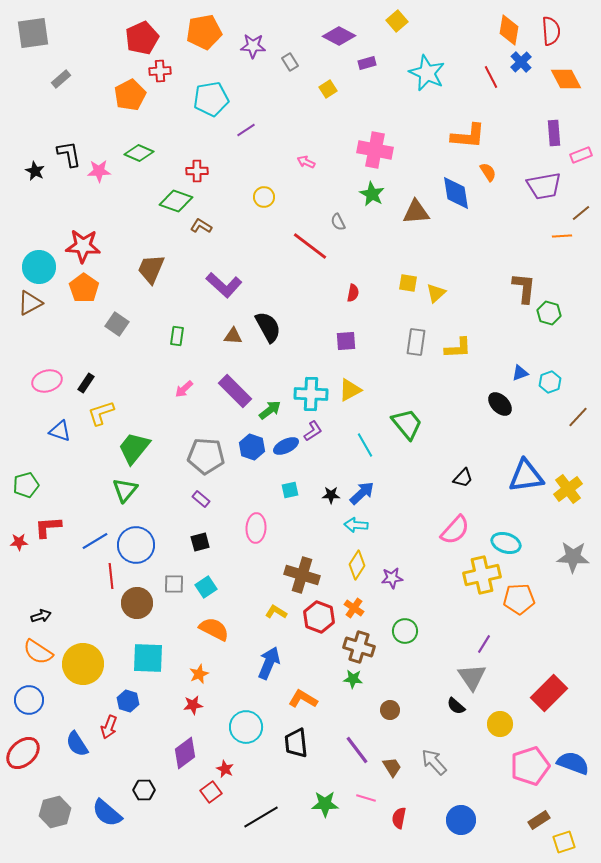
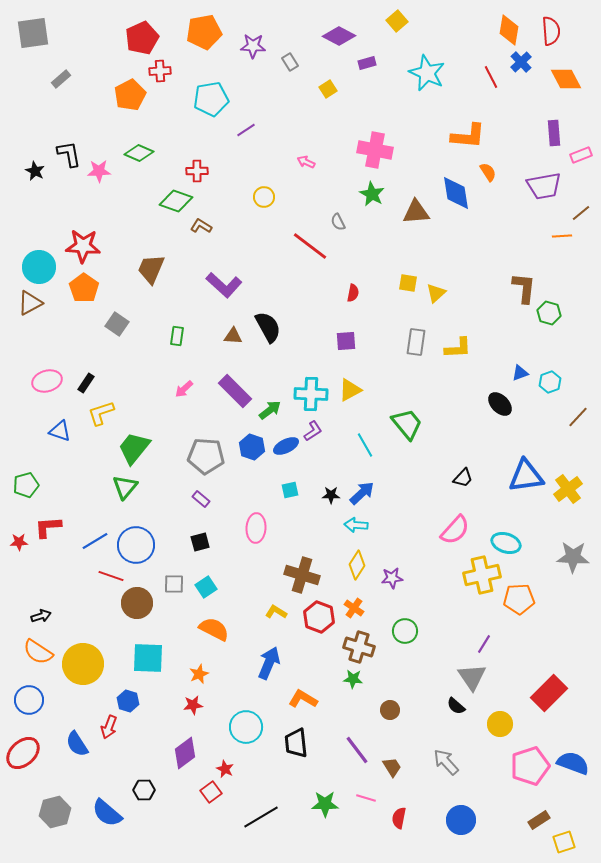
green triangle at (125, 490): moved 3 px up
red line at (111, 576): rotated 65 degrees counterclockwise
gray arrow at (434, 762): moved 12 px right
